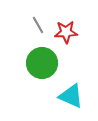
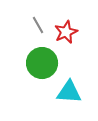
red star: rotated 20 degrees counterclockwise
cyan triangle: moved 2 px left, 4 px up; rotated 20 degrees counterclockwise
